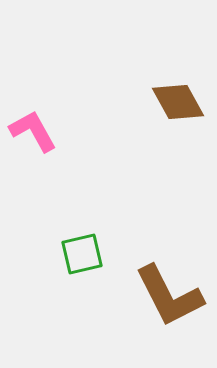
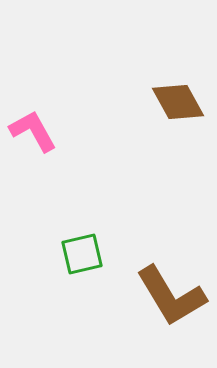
brown L-shape: moved 2 px right; rotated 4 degrees counterclockwise
